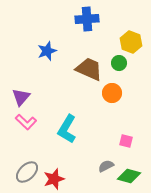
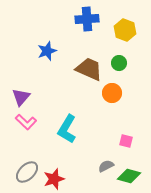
yellow hexagon: moved 6 px left, 12 px up
